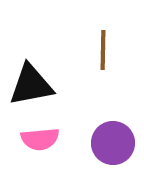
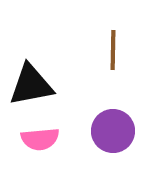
brown line: moved 10 px right
purple circle: moved 12 px up
